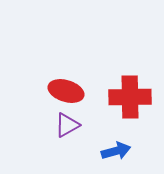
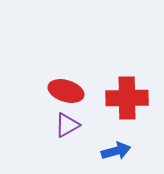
red cross: moved 3 px left, 1 px down
